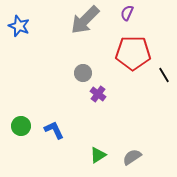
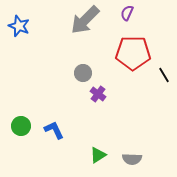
gray semicircle: moved 2 px down; rotated 144 degrees counterclockwise
